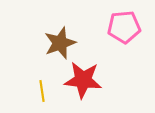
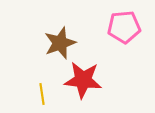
yellow line: moved 3 px down
